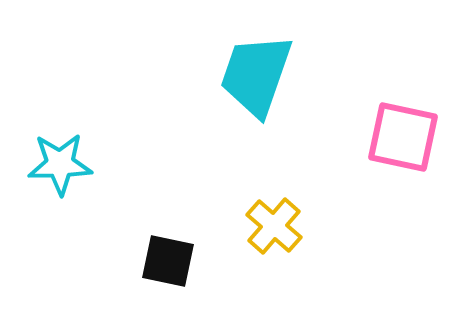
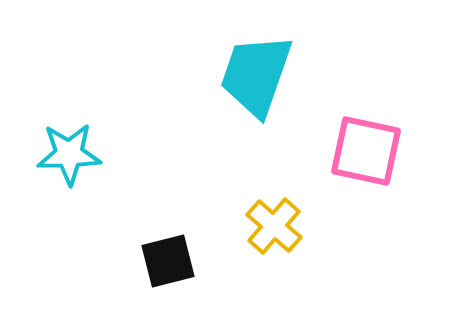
pink square: moved 37 px left, 14 px down
cyan star: moved 9 px right, 10 px up
black square: rotated 26 degrees counterclockwise
